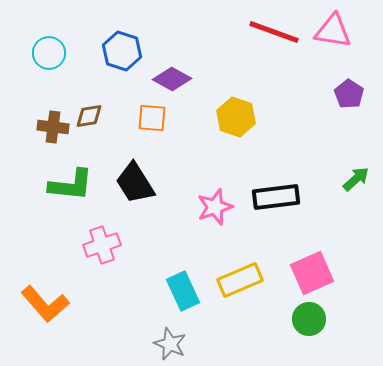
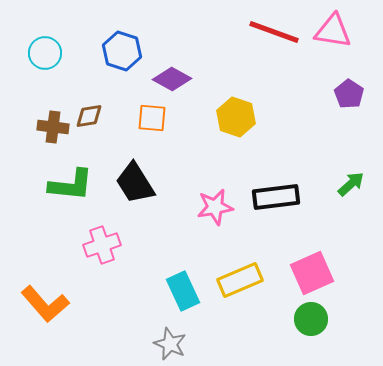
cyan circle: moved 4 px left
green arrow: moved 5 px left, 5 px down
pink star: rotated 9 degrees clockwise
green circle: moved 2 px right
